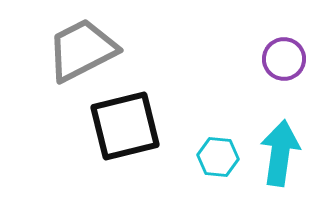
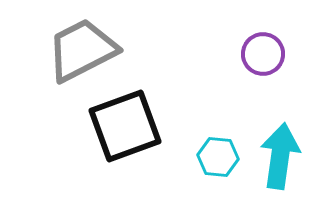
purple circle: moved 21 px left, 5 px up
black square: rotated 6 degrees counterclockwise
cyan arrow: moved 3 px down
